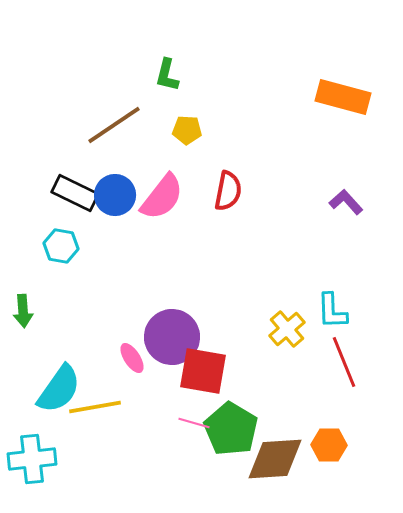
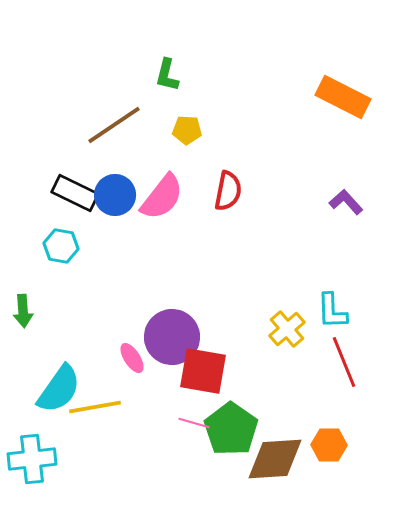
orange rectangle: rotated 12 degrees clockwise
green pentagon: rotated 4 degrees clockwise
